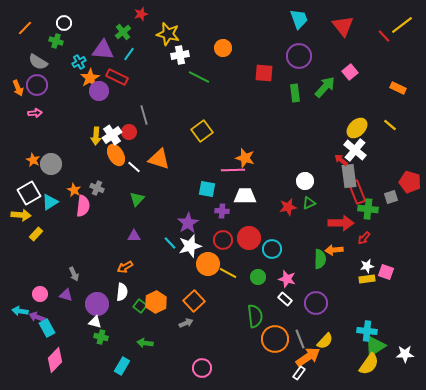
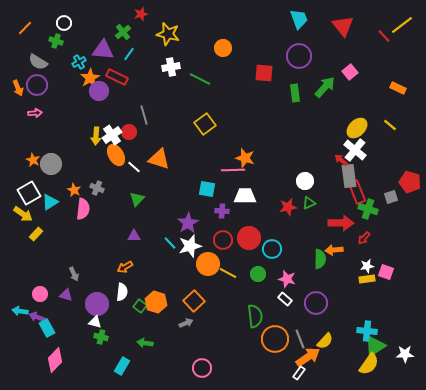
white cross at (180, 55): moved 9 px left, 12 px down
green line at (199, 77): moved 1 px right, 2 px down
yellow square at (202, 131): moved 3 px right, 7 px up
pink semicircle at (83, 206): moved 3 px down
green cross at (368, 209): rotated 12 degrees clockwise
yellow arrow at (21, 215): moved 2 px right, 1 px up; rotated 30 degrees clockwise
green circle at (258, 277): moved 3 px up
orange hexagon at (156, 302): rotated 15 degrees counterclockwise
